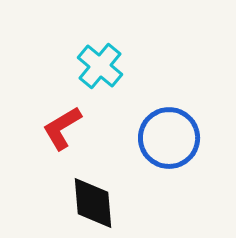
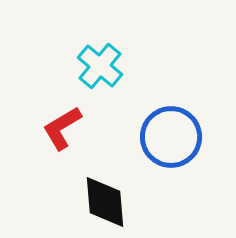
blue circle: moved 2 px right, 1 px up
black diamond: moved 12 px right, 1 px up
